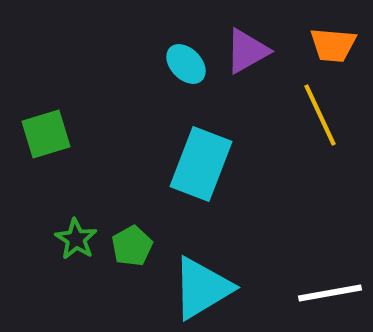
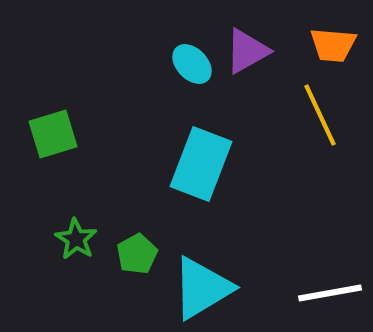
cyan ellipse: moved 6 px right
green square: moved 7 px right
green pentagon: moved 5 px right, 8 px down
